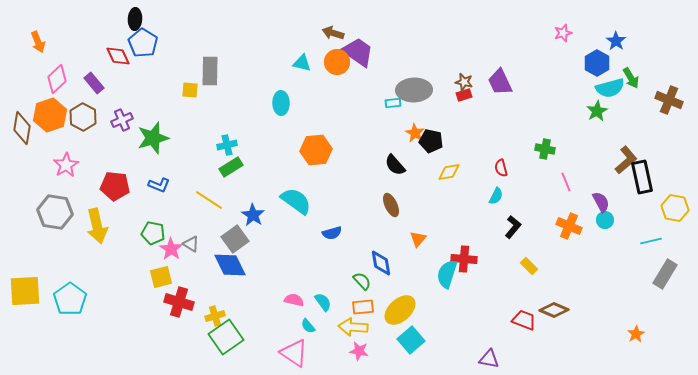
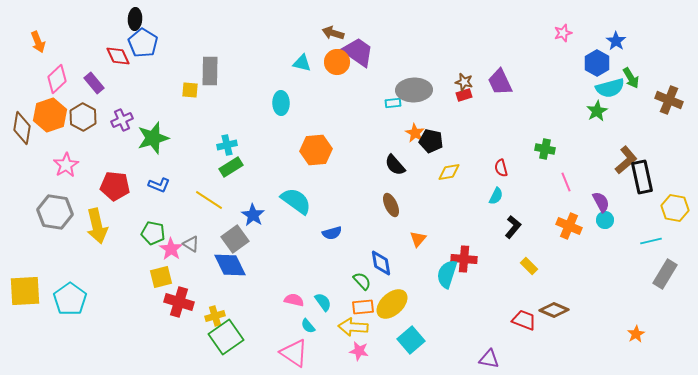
yellow ellipse at (400, 310): moved 8 px left, 6 px up
